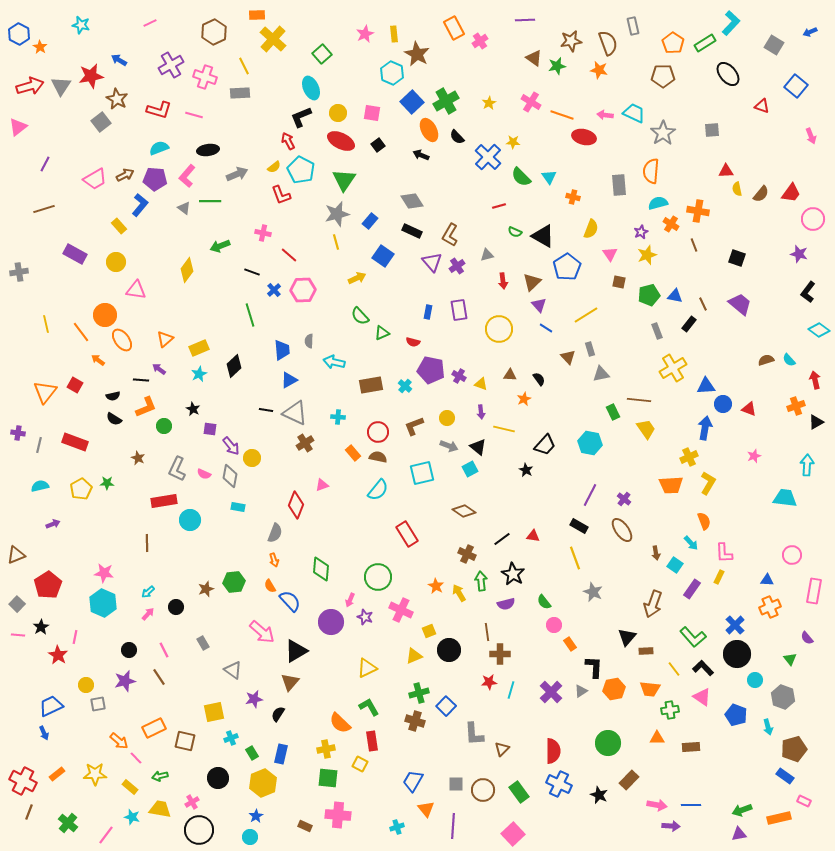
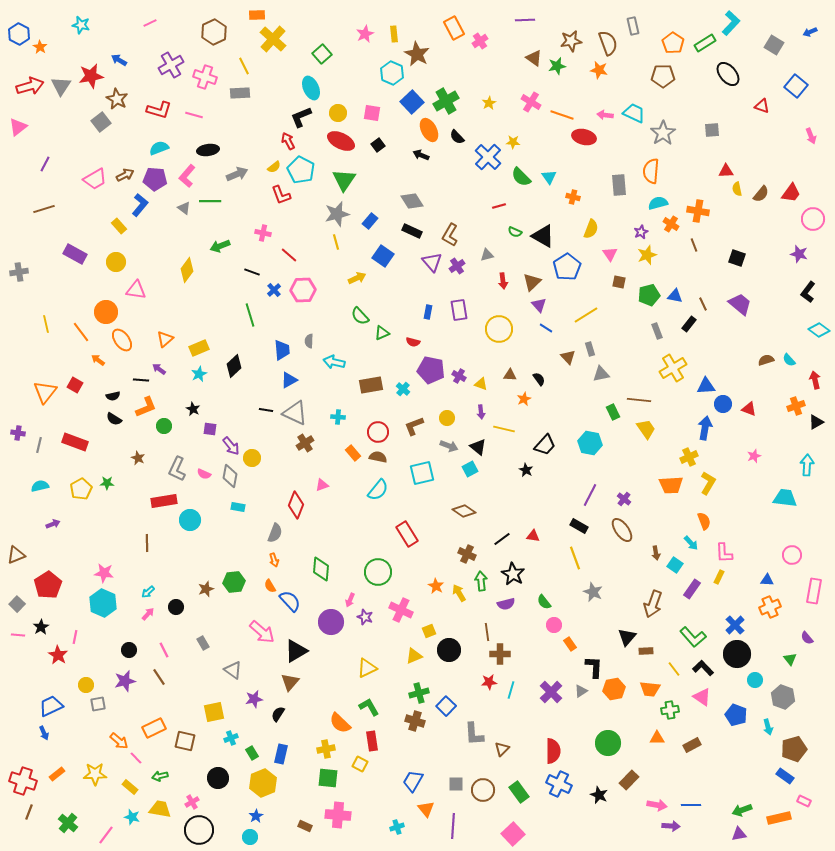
orange circle at (105, 315): moved 1 px right, 3 px up
cyan cross at (405, 386): moved 2 px left, 3 px down
green circle at (378, 577): moved 5 px up
brown rectangle at (691, 747): moved 1 px right, 2 px up; rotated 24 degrees counterclockwise
red cross at (23, 781): rotated 8 degrees counterclockwise
